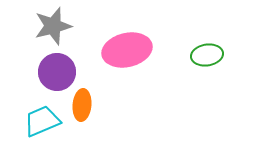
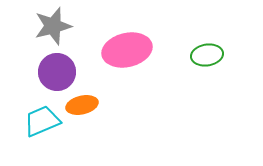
orange ellipse: rotated 72 degrees clockwise
